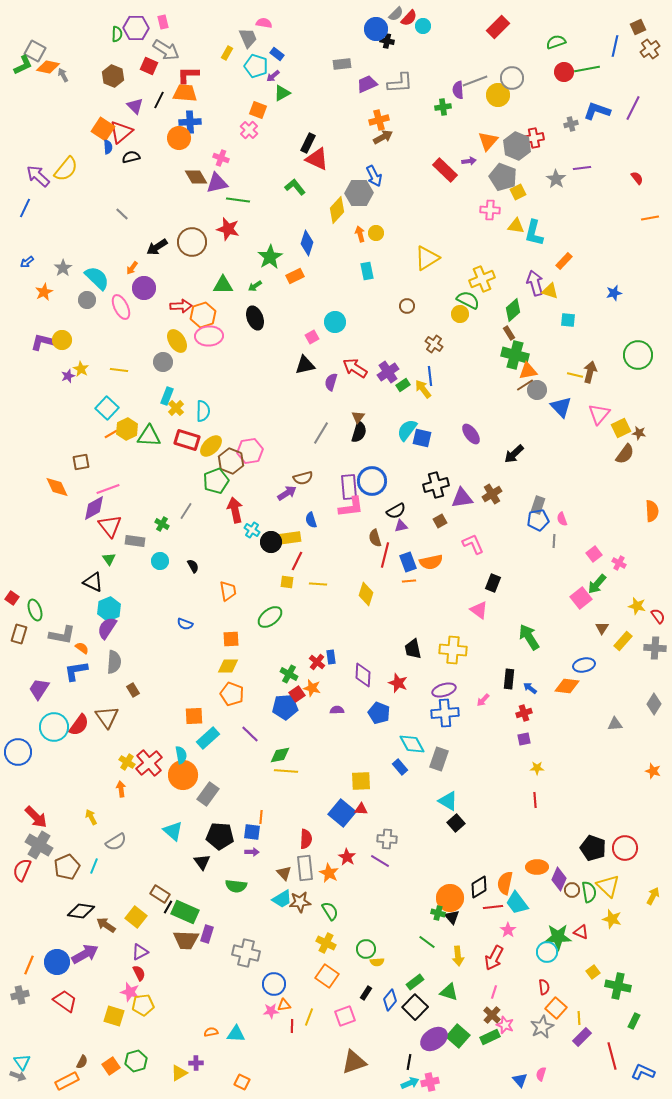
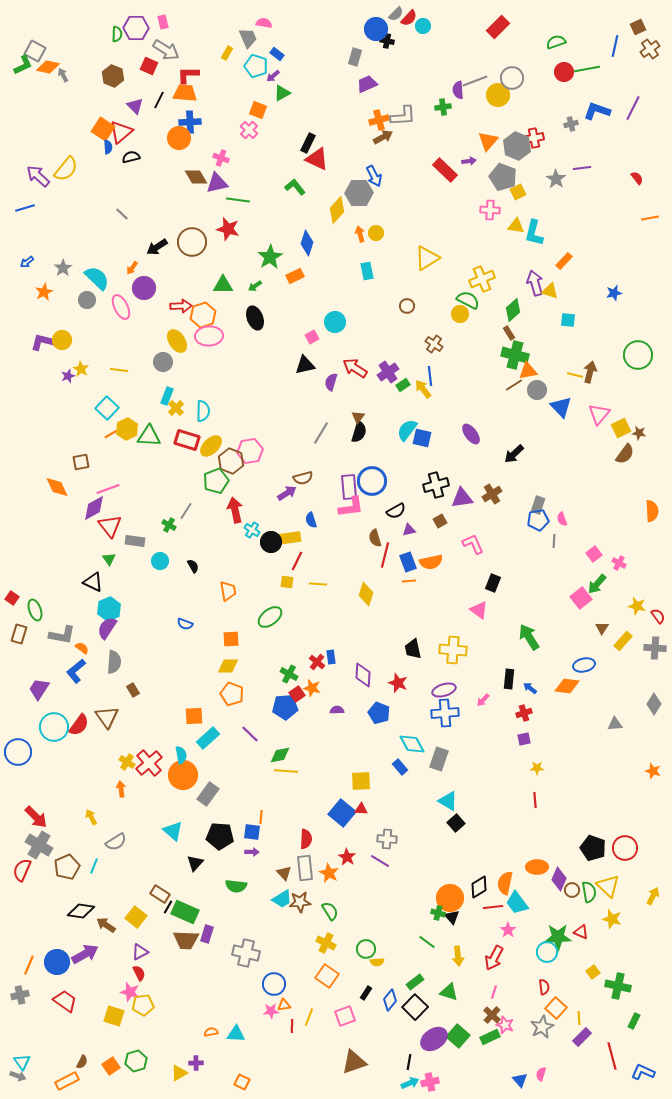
gray rectangle at (342, 64): moved 13 px right, 7 px up; rotated 66 degrees counterclockwise
gray L-shape at (400, 83): moved 3 px right, 33 px down
blue line at (25, 208): rotated 48 degrees clockwise
brown line at (525, 385): moved 11 px left
green cross at (162, 524): moved 7 px right, 1 px down
purple triangle at (401, 526): moved 8 px right, 4 px down
blue L-shape at (76, 671): rotated 30 degrees counterclockwise
black triangle at (202, 862): moved 7 px left, 1 px down; rotated 18 degrees clockwise
